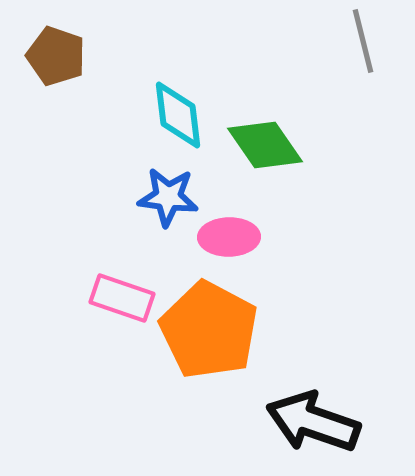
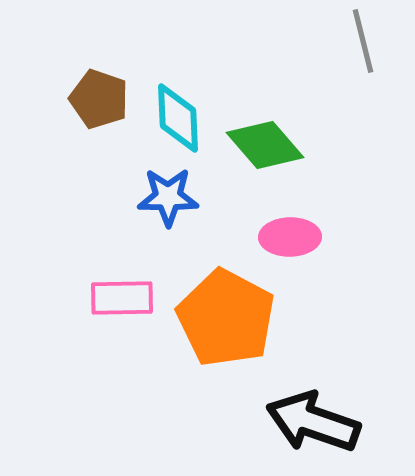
brown pentagon: moved 43 px right, 43 px down
cyan diamond: moved 3 px down; rotated 4 degrees clockwise
green diamond: rotated 6 degrees counterclockwise
blue star: rotated 6 degrees counterclockwise
pink ellipse: moved 61 px right
pink rectangle: rotated 20 degrees counterclockwise
orange pentagon: moved 17 px right, 12 px up
